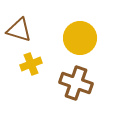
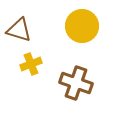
yellow circle: moved 2 px right, 12 px up
